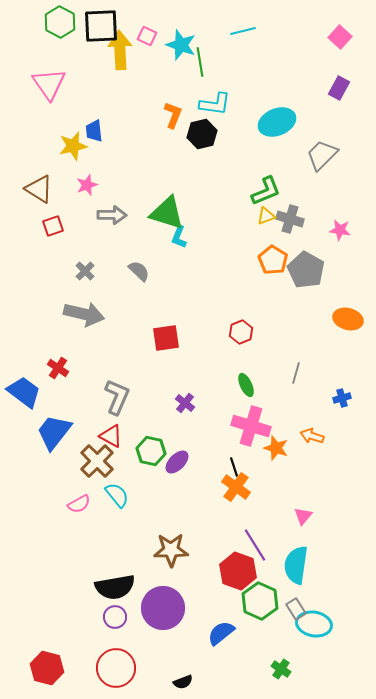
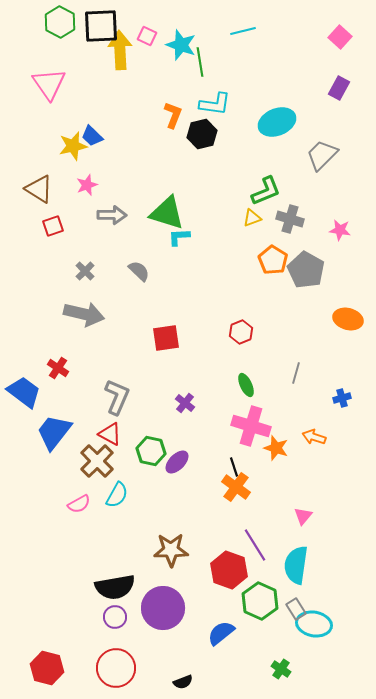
blue trapezoid at (94, 131): moved 2 px left, 5 px down; rotated 40 degrees counterclockwise
yellow triangle at (266, 216): moved 14 px left, 2 px down
cyan L-shape at (179, 237): rotated 65 degrees clockwise
red triangle at (111, 436): moved 1 px left, 2 px up
orange arrow at (312, 436): moved 2 px right, 1 px down
cyan semicircle at (117, 495): rotated 68 degrees clockwise
red hexagon at (238, 571): moved 9 px left, 1 px up
